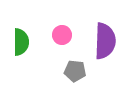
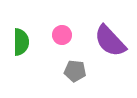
purple semicircle: moved 5 px right; rotated 135 degrees clockwise
